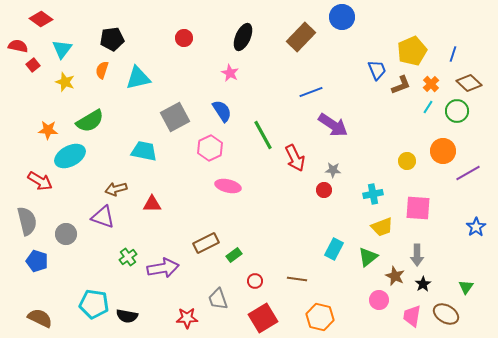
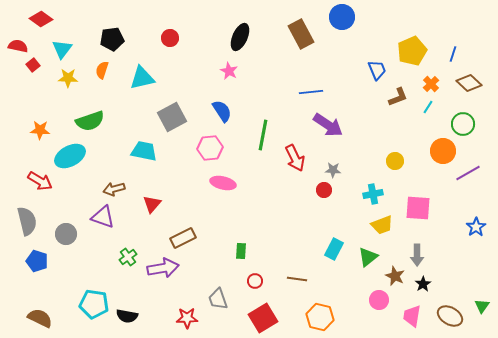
black ellipse at (243, 37): moved 3 px left
brown rectangle at (301, 37): moved 3 px up; rotated 72 degrees counterclockwise
red circle at (184, 38): moved 14 px left
pink star at (230, 73): moved 1 px left, 2 px up
cyan triangle at (138, 78): moved 4 px right
yellow star at (65, 82): moved 3 px right, 4 px up; rotated 18 degrees counterclockwise
brown L-shape at (401, 85): moved 3 px left, 12 px down
blue line at (311, 92): rotated 15 degrees clockwise
green circle at (457, 111): moved 6 px right, 13 px down
gray square at (175, 117): moved 3 px left
green semicircle at (90, 121): rotated 12 degrees clockwise
purple arrow at (333, 125): moved 5 px left
orange star at (48, 130): moved 8 px left
green line at (263, 135): rotated 40 degrees clockwise
pink hexagon at (210, 148): rotated 20 degrees clockwise
yellow circle at (407, 161): moved 12 px left
pink ellipse at (228, 186): moved 5 px left, 3 px up
brown arrow at (116, 189): moved 2 px left
red triangle at (152, 204): rotated 48 degrees counterclockwise
yellow trapezoid at (382, 227): moved 2 px up
brown rectangle at (206, 243): moved 23 px left, 5 px up
green rectangle at (234, 255): moved 7 px right, 4 px up; rotated 49 degrees counterclockwise
green triangle at (466, 287): moved 16 px right, 19 px down
brown ellipse at (446, 314): moved 4 px right, 2 px down
